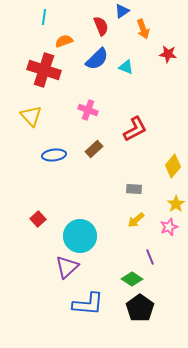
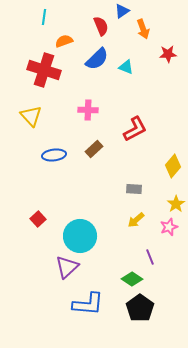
red star: rotated 12 degrees counterclockwise
pink cross: rotated 18 degrees counterclockwise
